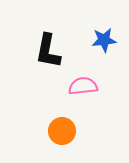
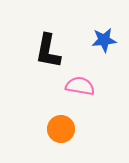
pink semicircle: moved 3 px left; rotated 16 degrees clockwise
orange circle: moved 1 px left, 2 px up
